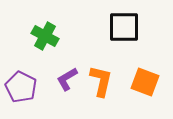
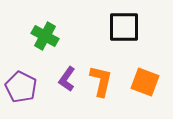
purple L-shape: rotated 25 degrees counterclockwise
